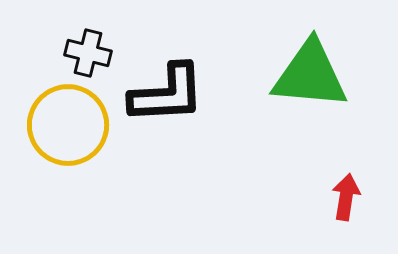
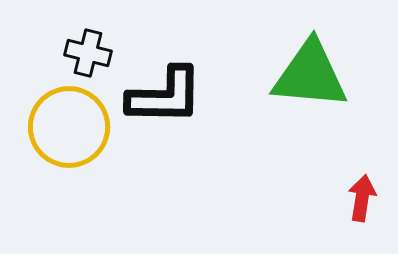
black L-shape: moved 2 px left, 2 px down; rotated 4 degrees clockwise
yellow circle: moved 1 px right, 2 px down
red arrow: moved 16 px right, 1 px down
